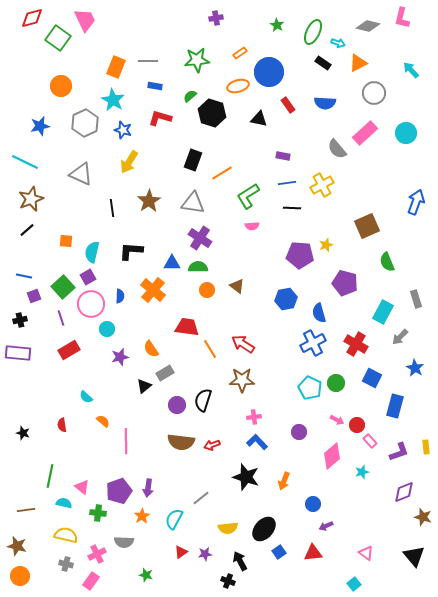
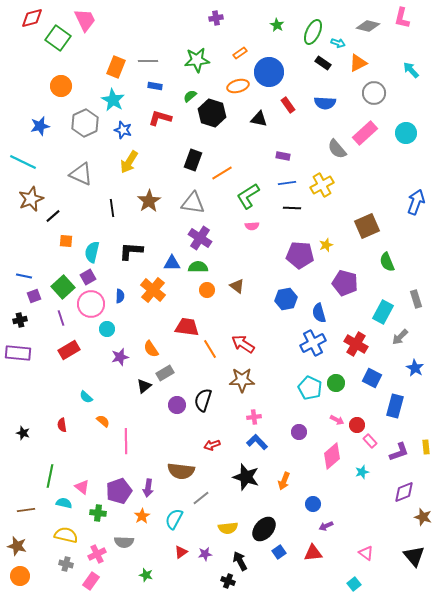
cyan line at (25, 162): moved 2 px left
black line at (27, 230): moved 26 px right, 14 px up
brown semicircle at (181, 442): moved 29 px down
